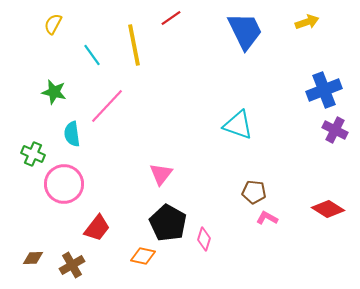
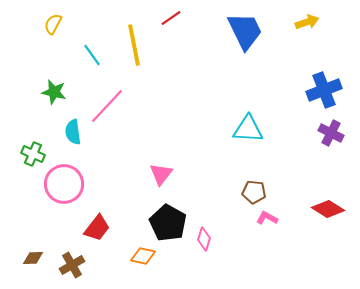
cyan triangle: moved 10 px right, 4 px down; rotated 16 degrees counterclockwise
purple cross: moved 4 px left, 3 px down
cyan semicircle: moved 1 px right, 2 px up
